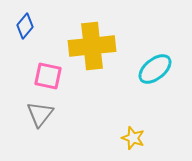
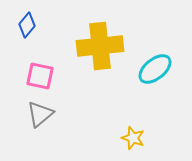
blue diamond: moved 2 px right, 1 px up
yellow cross: moved 8 px right
pink square: moved 8 px left
gray triangle: rotated 12 degrees clockwise
